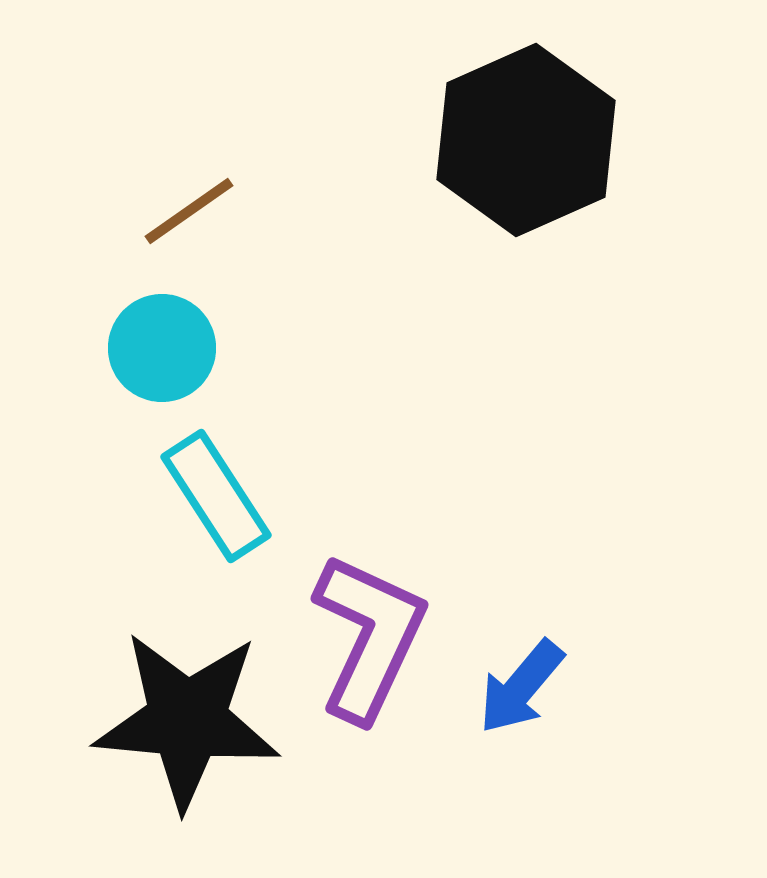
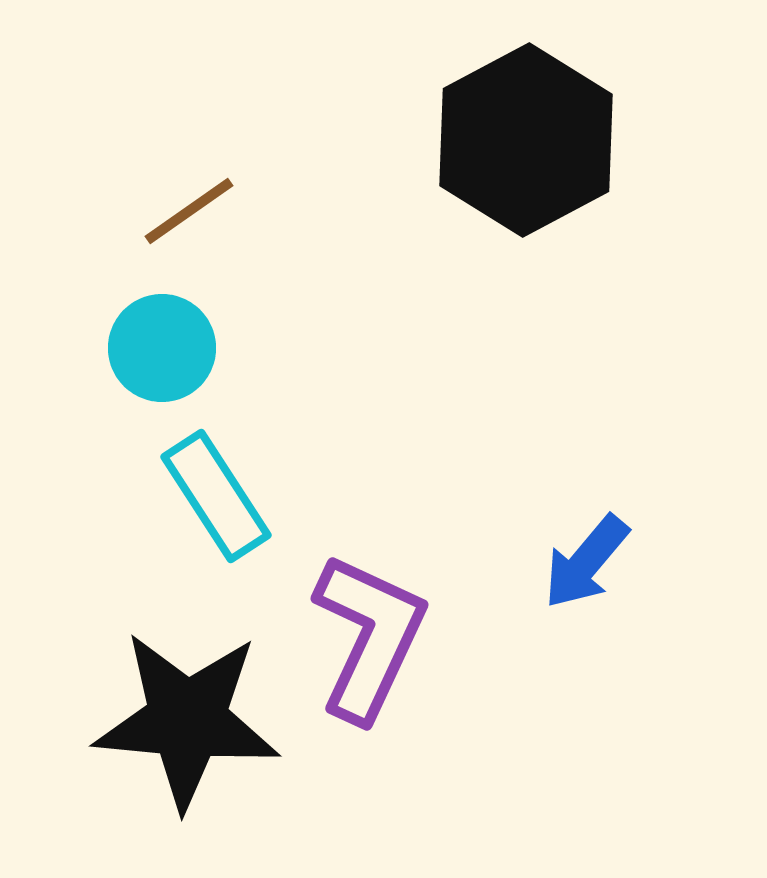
black hexagon: rotated 4 degrees counterclockwise
blue arrow: moved 65 px right, 125 px up
